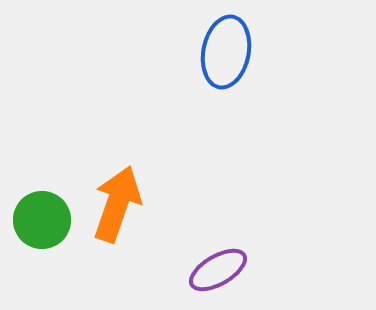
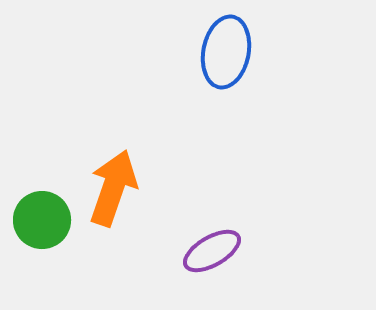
orange arrow: moved 4 px left, 16 px up
purple ellipse: moved 6 px left, 19 px up
